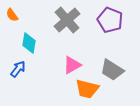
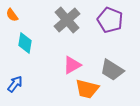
cyan diamond: moved 4 px left
blue arrow: moved 3 px left, 15 px down
